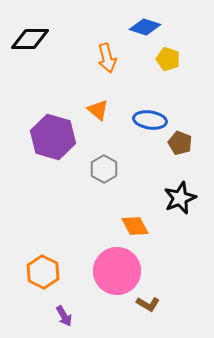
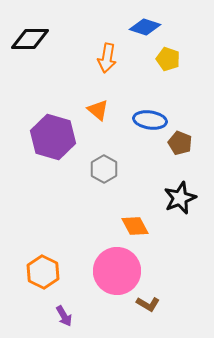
orange arrow: rotated 24 degrees clockwise
